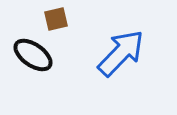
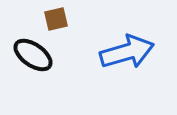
blue arrow: moved 6 px right, 1 px up; rotated 30 degrees clockwise
